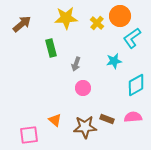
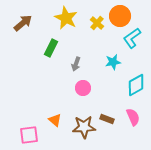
yellow star: rotated 30 degrees clockwise
brown arrow: moved 1 px right, 1 px up
green rectangle: rotated 42 degrees clockwise
cyan star: moved 1 px left, 1 px down
pink semicircle: rotated 72 degrees clockwise
brown star: moved 1 px left
